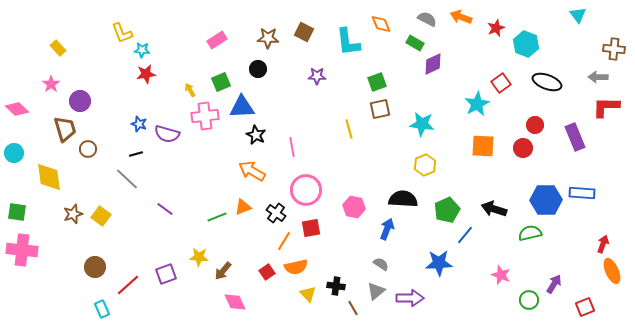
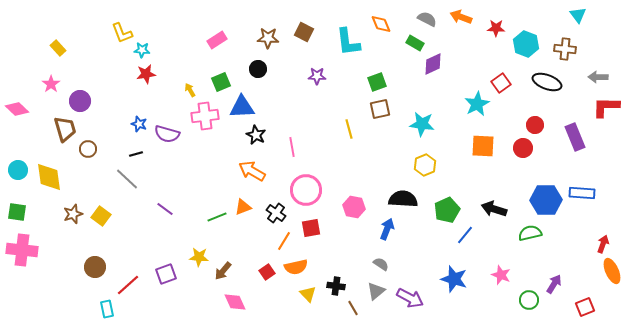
red star at (496, 28): rotated 24 degrees clockwise
brown cross at (614, 49): moved 49 px left
cyan circle at (14, 153): moved 4 px right, 17 px down
blue star at (439, 263): moved 15 px right, 16 px down; rotated 20 degrees clockwise
purple arrow at (410, 298): rotated 28 degrees clockwise
cyan rectangle at (102, 309): moved 5 px right; rotated 12 degrees clockwise
